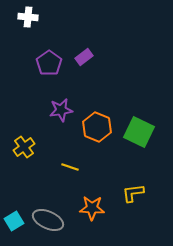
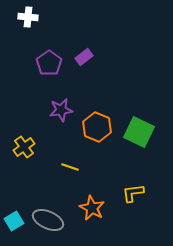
orange star: rotated 25 degrees clockwise
